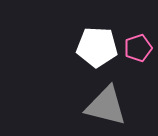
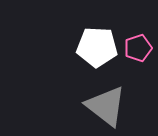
gray triangle: rotated 24 degrees clockwise
